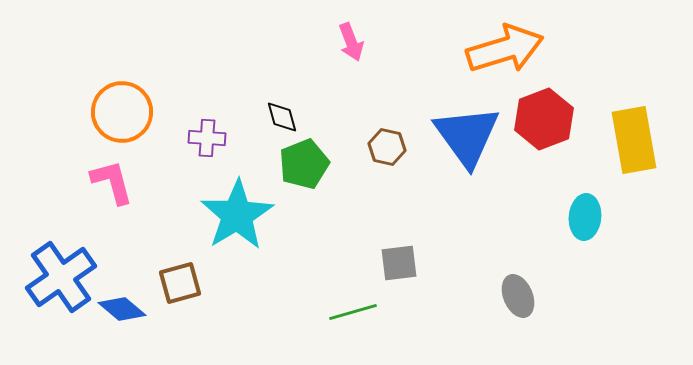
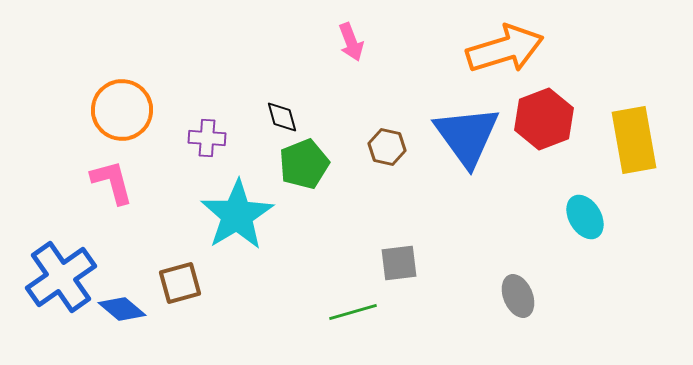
orange circle: moved 2 px up
cyan ellipse: rotated 36 degrees counterclockwise
